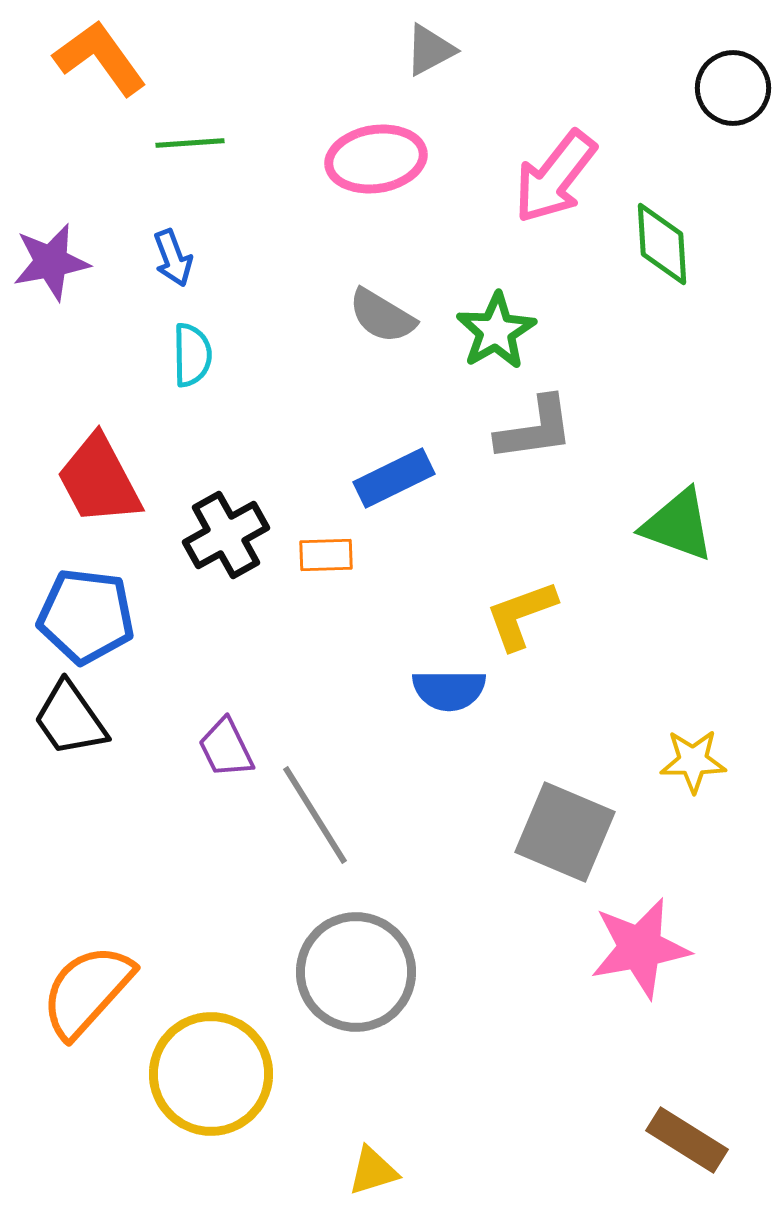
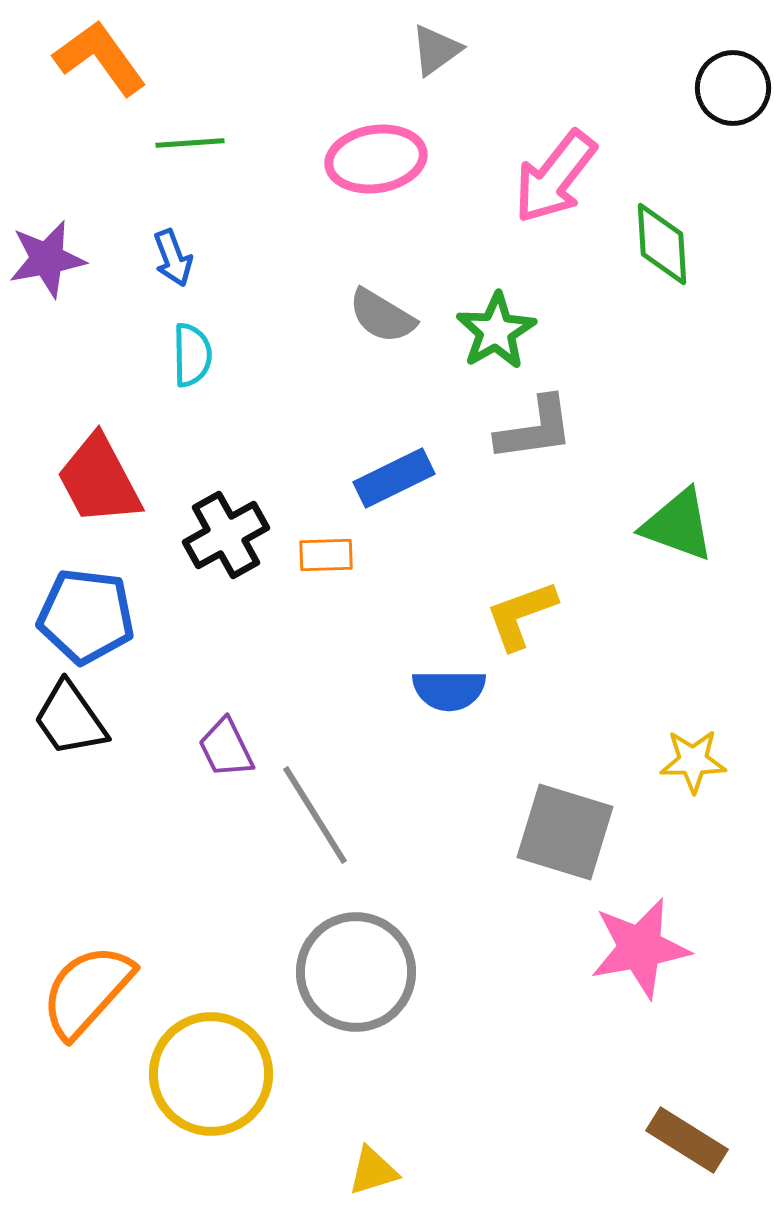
gray triangle: moved 6 px right; rotated 8 degrees counterclockwise
purple star: moved 4 px left, 3 px up
gray square: rotated 6 degrees counterclockwise
